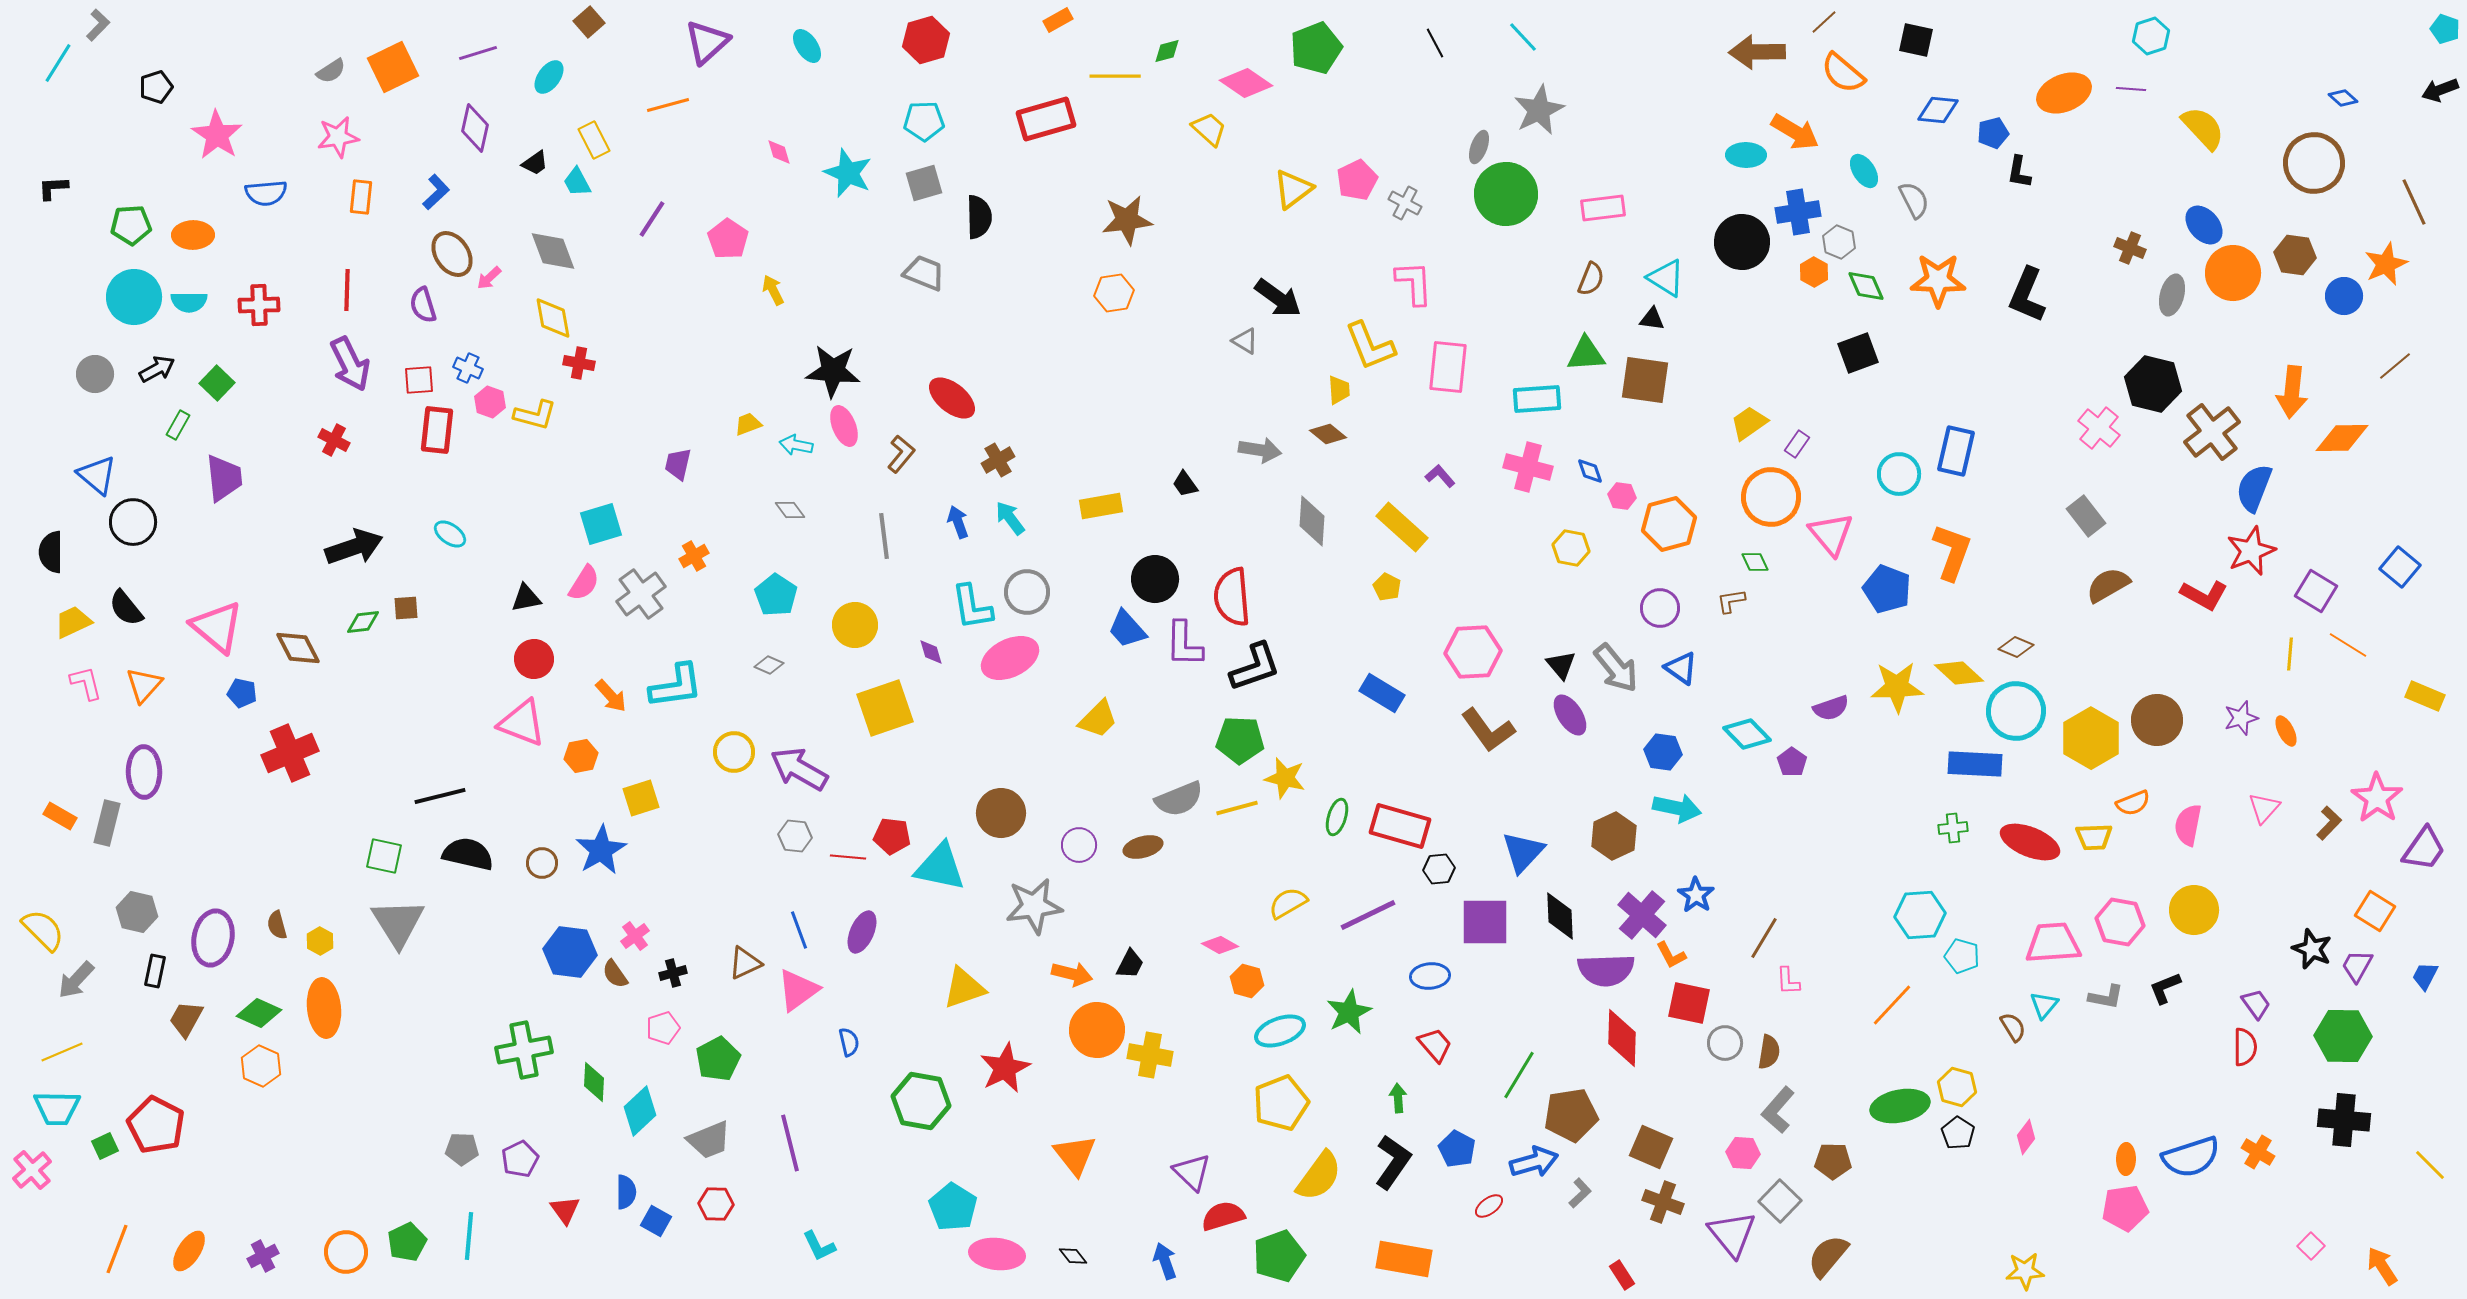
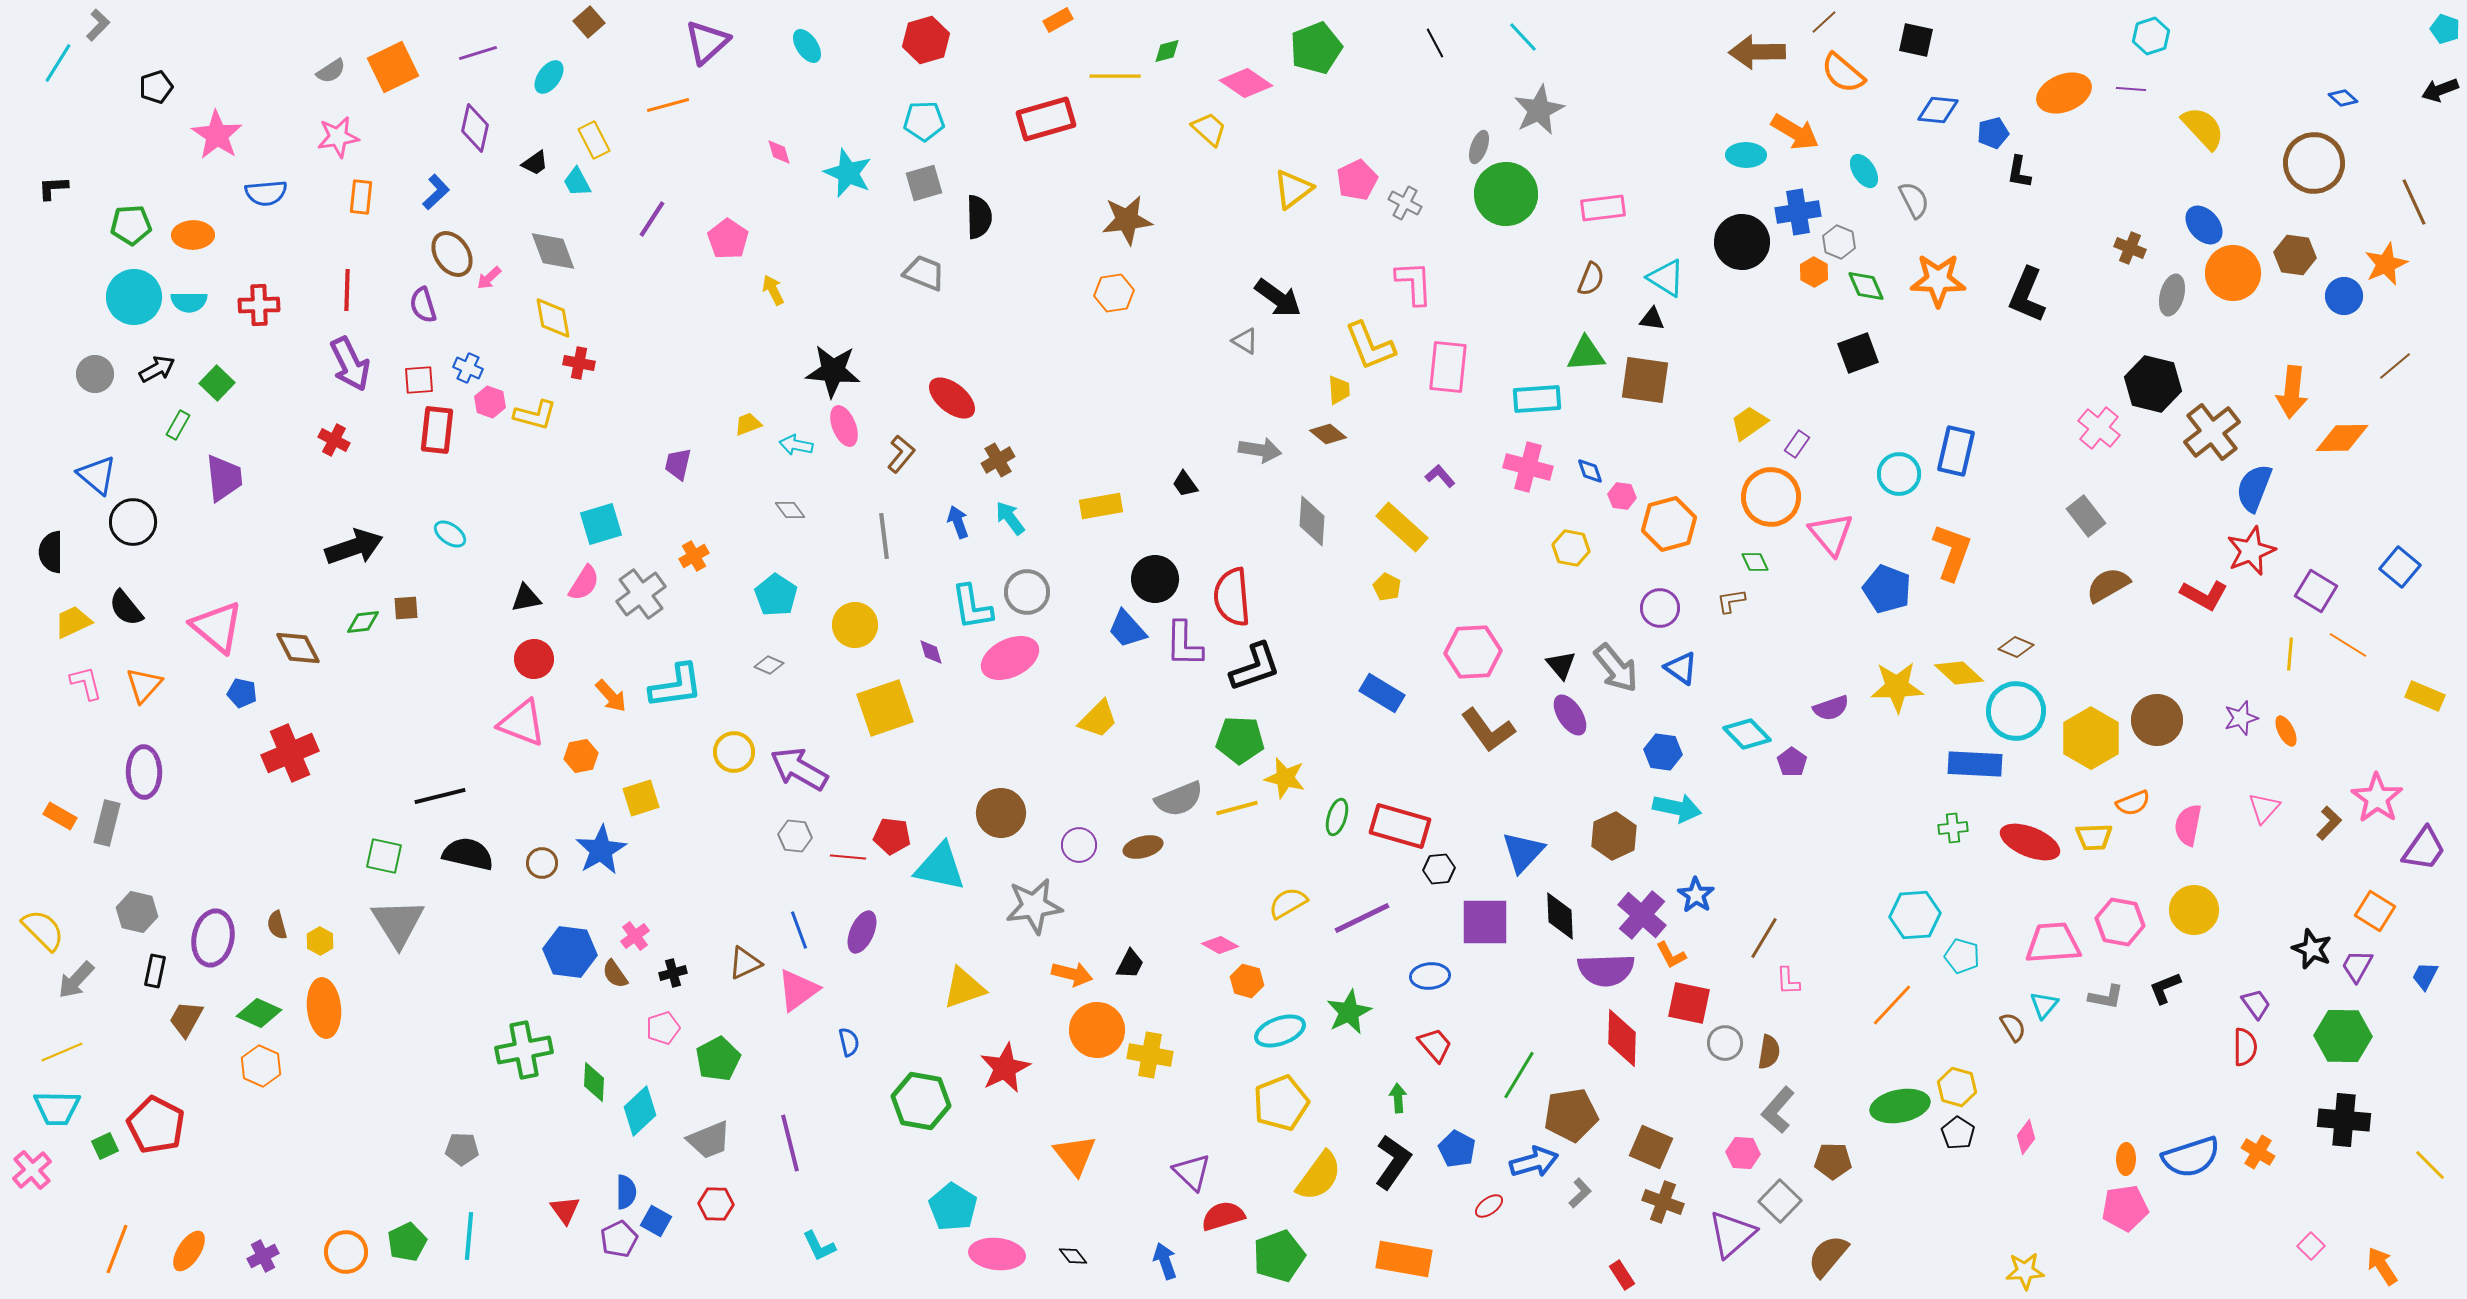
purple line at (1368, 915): moved 6 px left, 3 px down
cyan hexagon at (1920, 915): moved 5 px left
purple pentagon at (520, 1159): moved 99 px right, 80 px down
purple triangle at (1732, 1234): rotated 28 degrees clockwise
